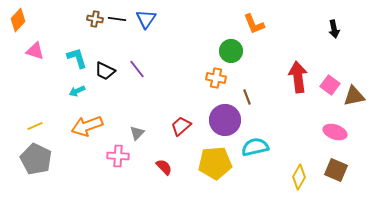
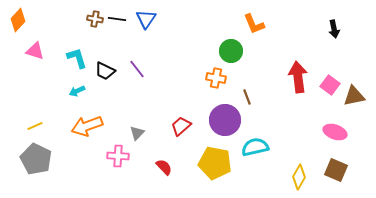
yellow pentagon: rotated 16 degrees clockwise
